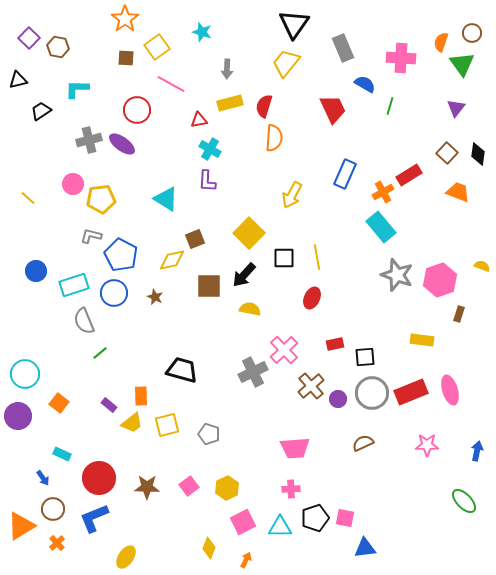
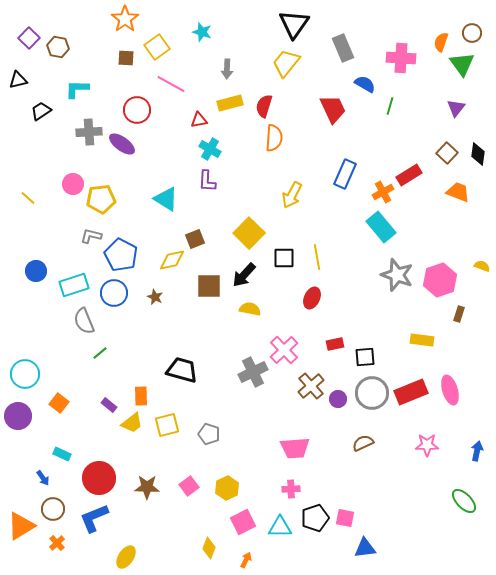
gray cross at (89, 140): moved 8 px up; rotated 10 degrees clockwise
